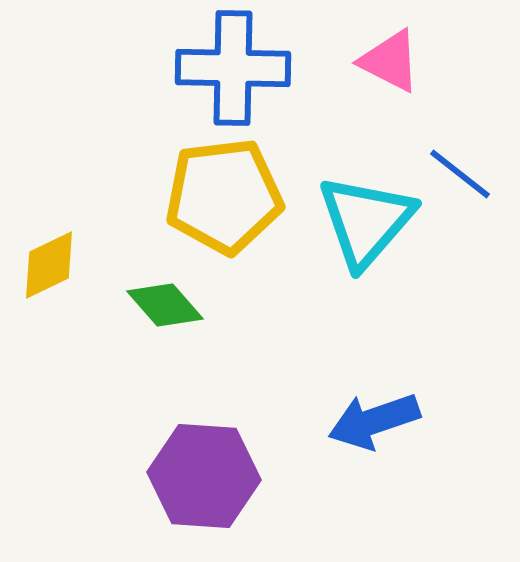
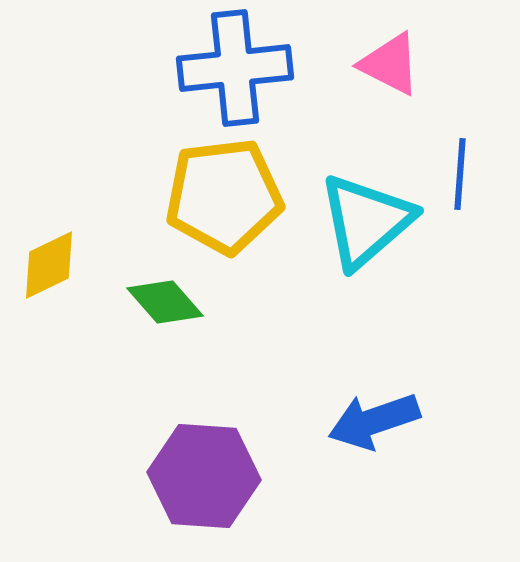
pink triangle: moved 3 px down
blue cross: moved 2 px right; rotated 7 degrees counterclockwise
blue line: rotated 56 degrees clockwise
cyan triangle: rotated 8 degrees clockwise
green diamond: moved 3 px up
